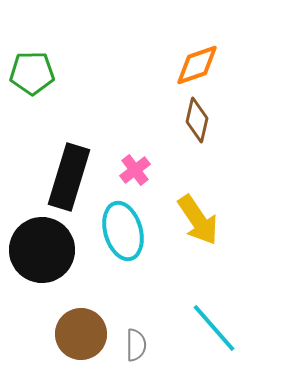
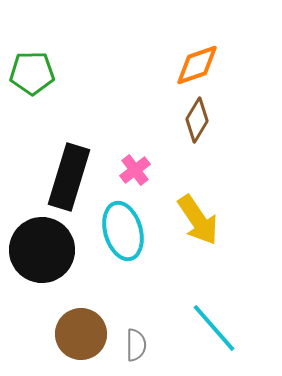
brown diamond: rotated 18 degrees clockwise
